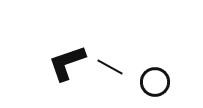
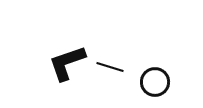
black line: rotated 12 degrees counterclockwise
